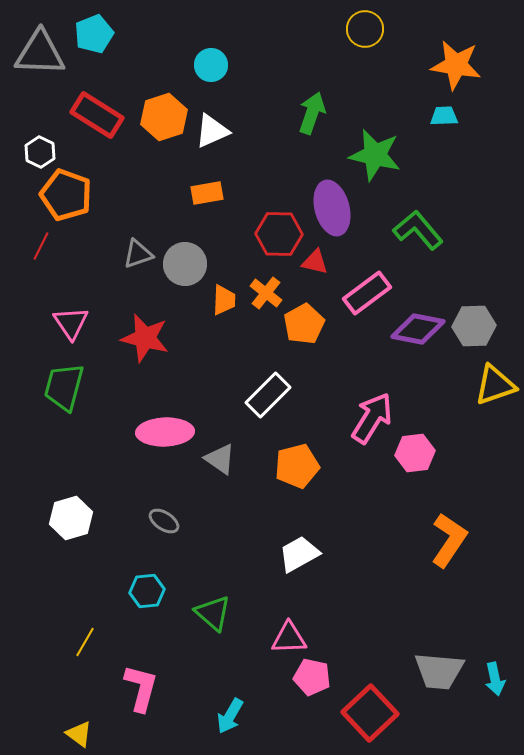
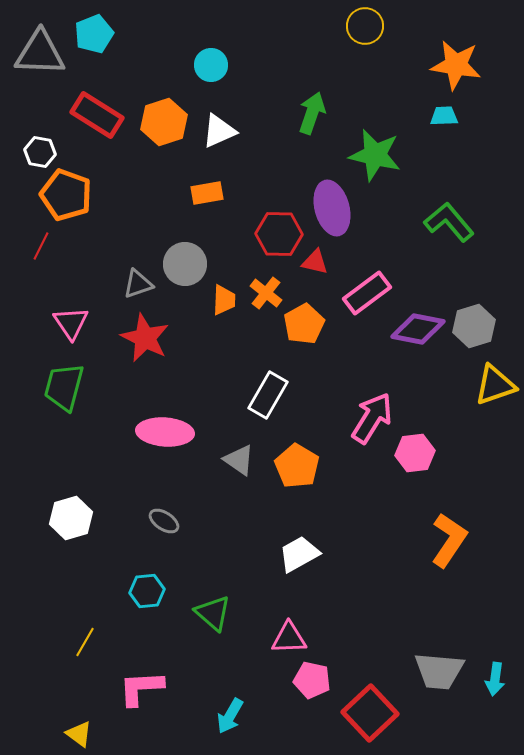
yellow circle at (365, 29): moved 3 px up
orange hexagon at (164, 117): moved 5 px down
white triangle at (212, 131): moved 7 px right
white hexagon at (40, 152): rotated 16 degrees counterclockwise
green L-shape at (418, 230): moved 31 px right, 8 px up
gray triangle at (138, 254): moved 30 px down
gray hexagon at (474, 326): rotated 15 degrees counterclockwise
red star at (145, 338): rotated 12 degrees clockwise
white rectangle at (268, 395): rotated 15 degrees counterclockwise
pink ellipse at (165, 432): rotated 6 degrees clockwise
gray triangle at (220, 459): moved 19 px right, 1 px down
orange pentagon at (297, 466): rotated 27 degrees counterclockwise
pink pentagon at (312, 677): moved 3 px down
cyan arrow at (495, 679): rotated 20 degrees clockwise
pink L-shape at (141, 688): rotated 108 degrees counterclockwise
